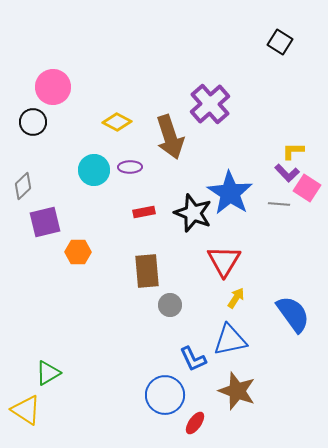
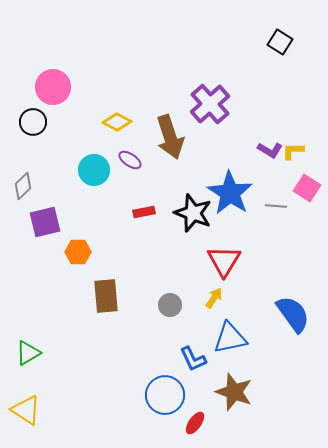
purple ellipse: moved 7 px up; rotated 35 degrees clockwise
purple L-shape: moved 17 px left, 23 px up; rotated 15 degrees counterclockwise
gray line: moved 3 px left, 2 px down
brown rectangle: moved 41 px left, 25 px down
yellow arrow: moved 22 px left
blue triangle: moved 2 px up
green triangle: moved 20 px left, 20 px up
brown star: moved 3 px left, 1 px down
